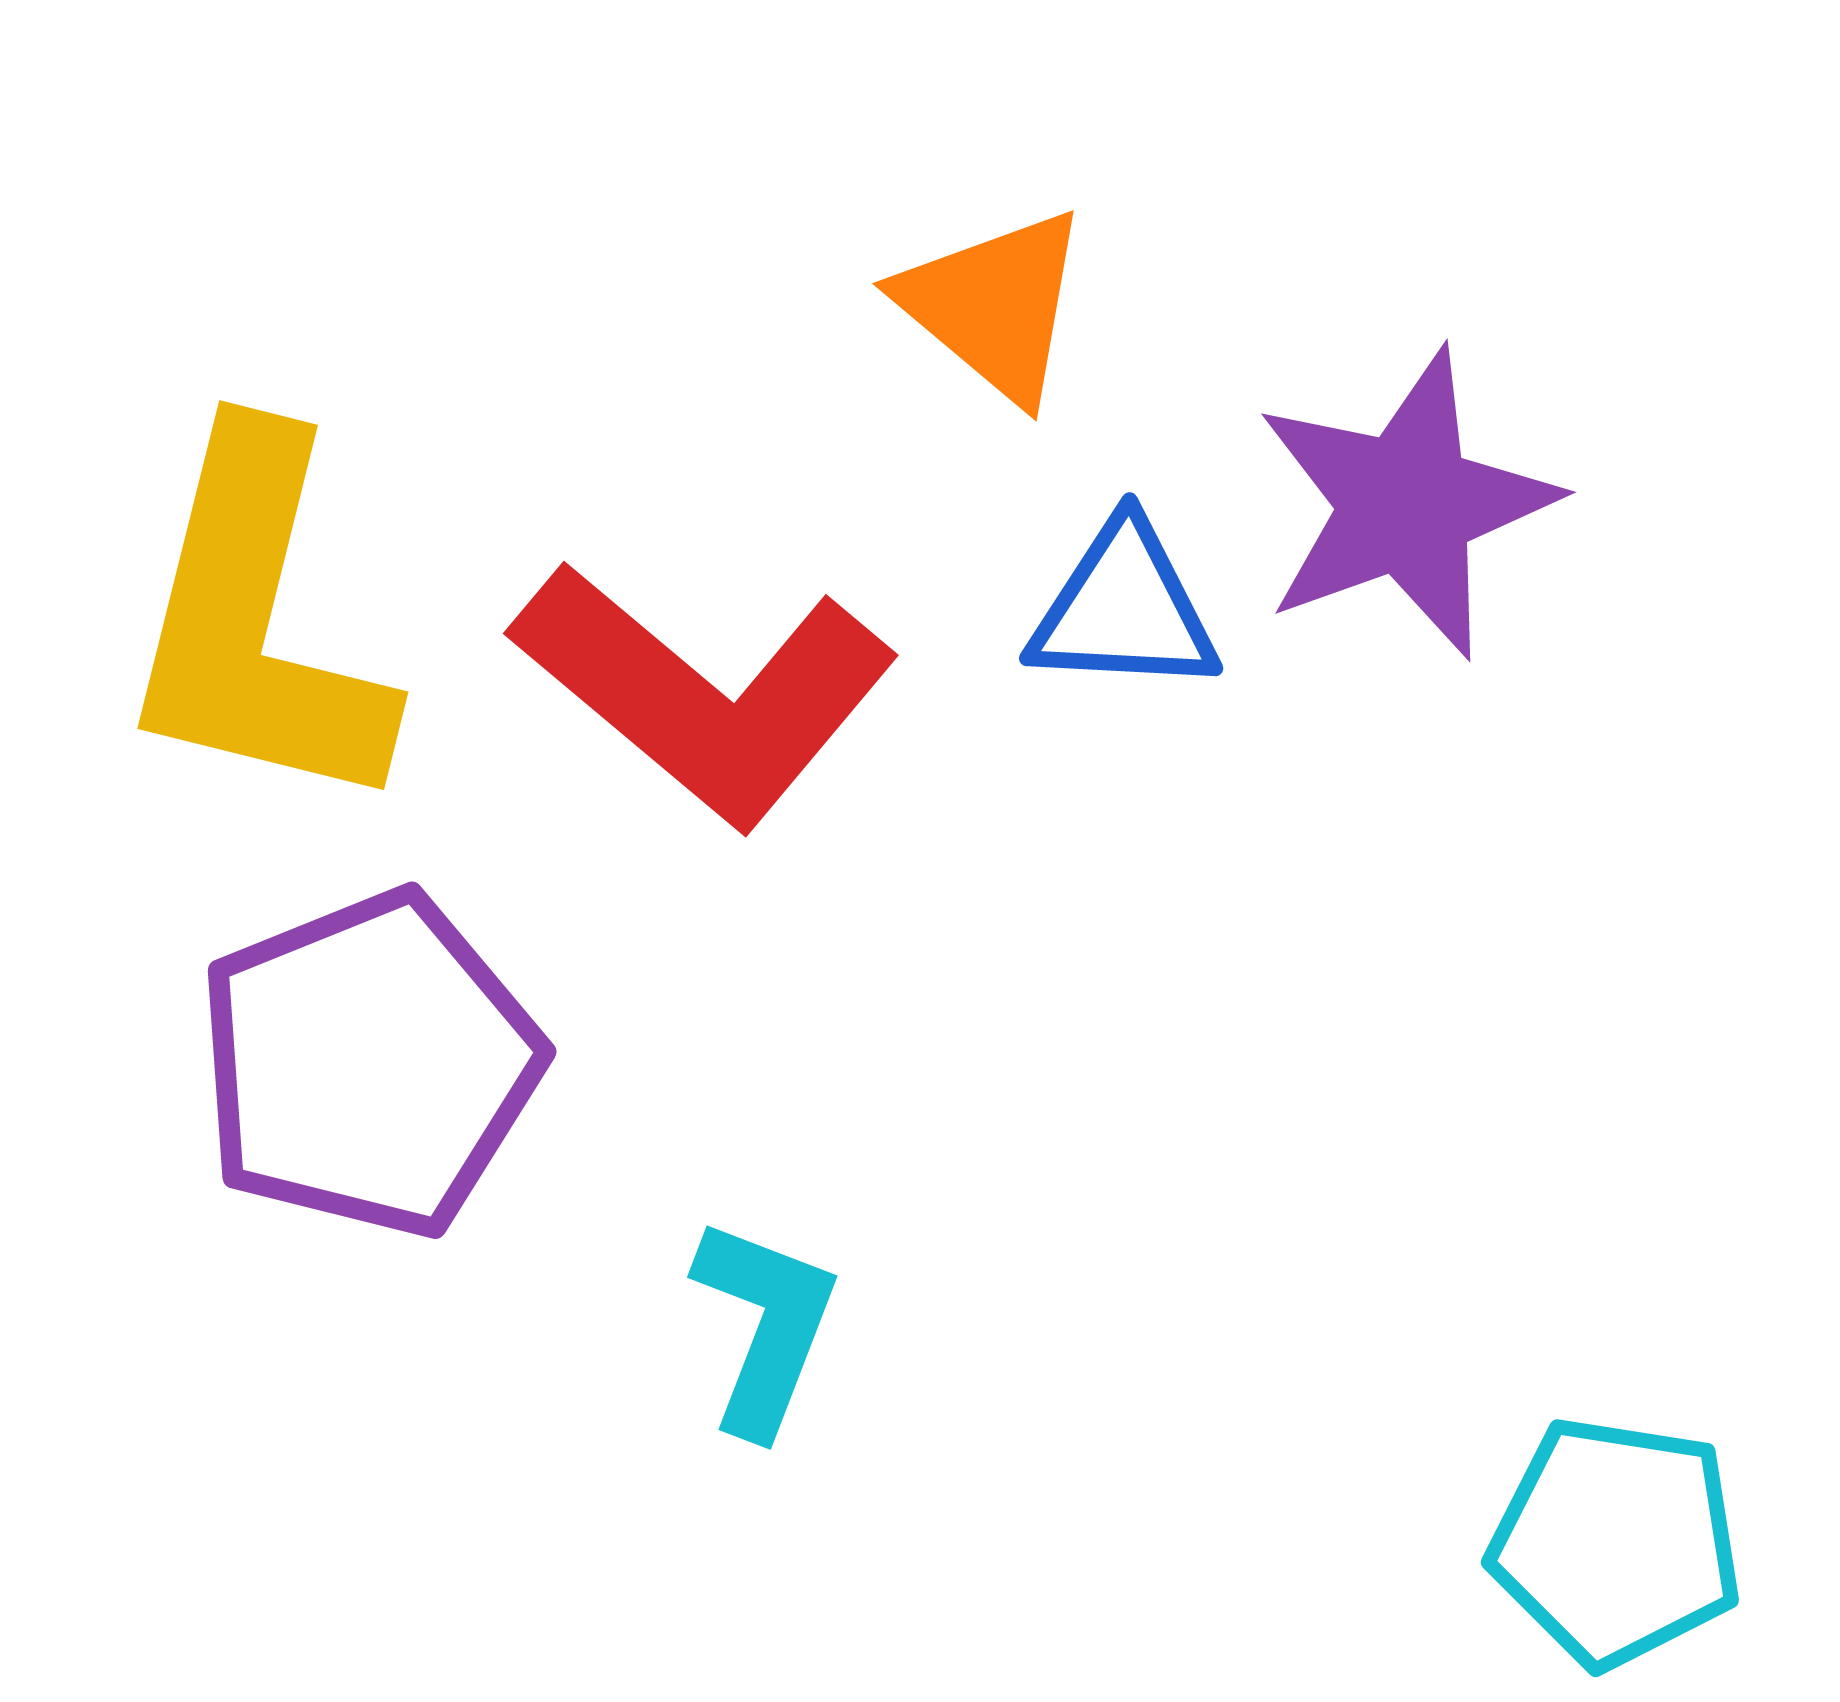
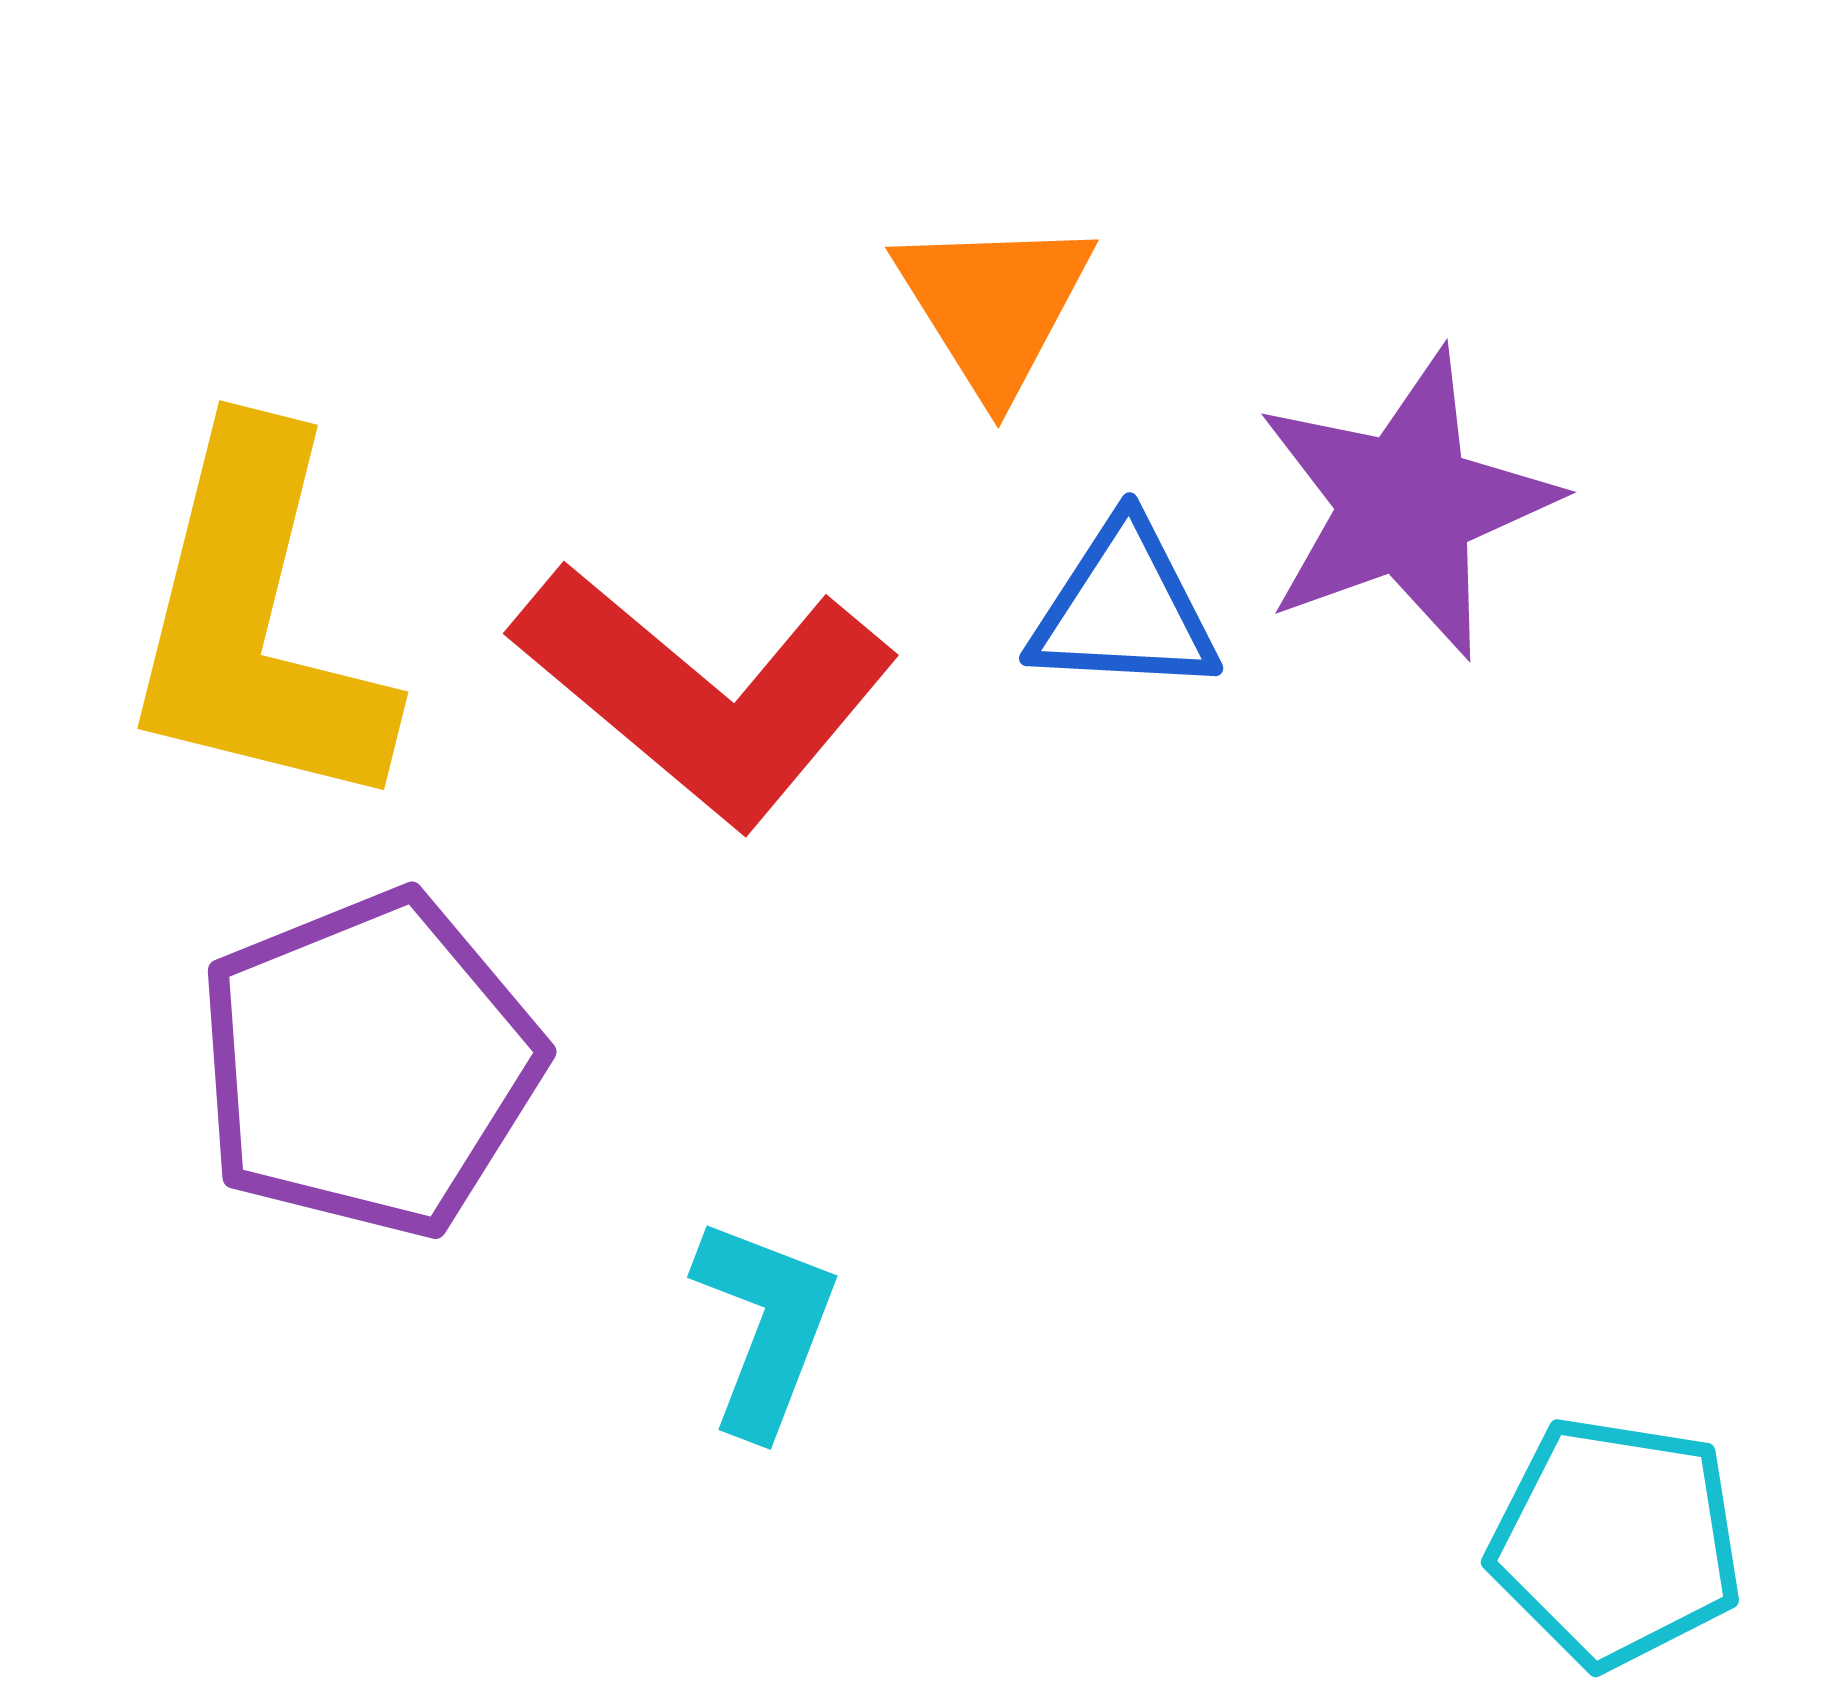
orange triangle: rotated 18 degrees clockwise
